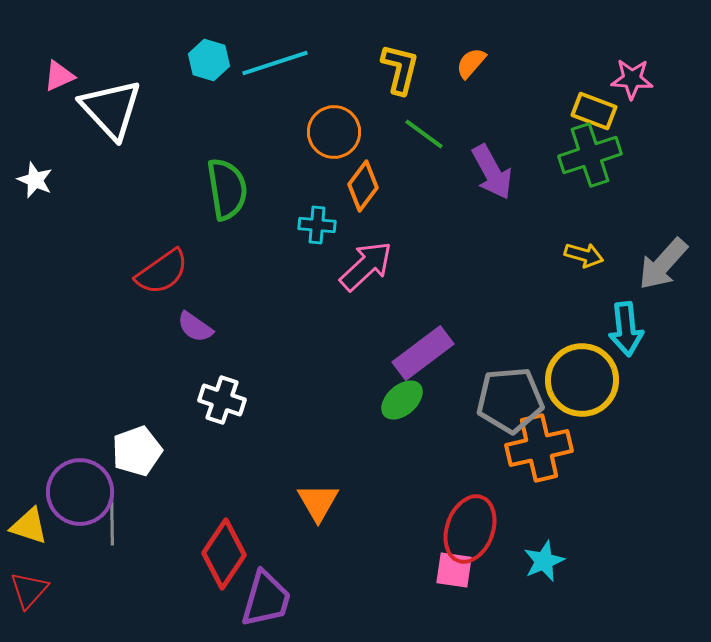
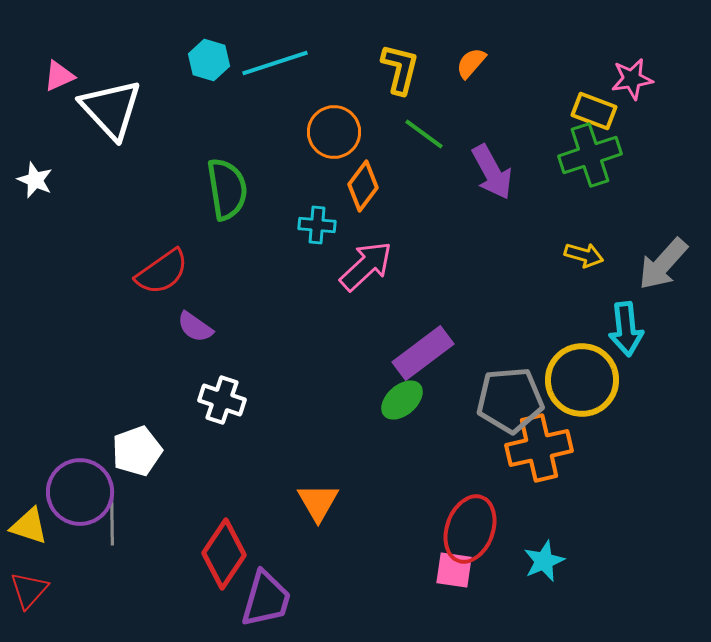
pink star: rotated 12 degrees counterclockwise
